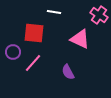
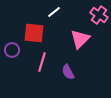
white line: rotated 48 degrees counterclockwise
pink triangle: rotated 50 degrees clockwise
purple circle: moved 1 px left, 2 px up
pink line: moved 9 px right, 1 px up; rotated 24 degrees counterclockwise
